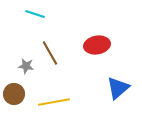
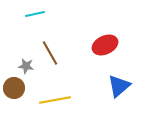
cyan line: rotated 30 degrees counterclockwise
red ellipse: moved 8 px right; rotated 15 degrees counterclockwise
blue triangle: moved 1 px right, 2 px up
brown circle: moved 6 px up
yellow line: moved 1 px right, 2 px up
